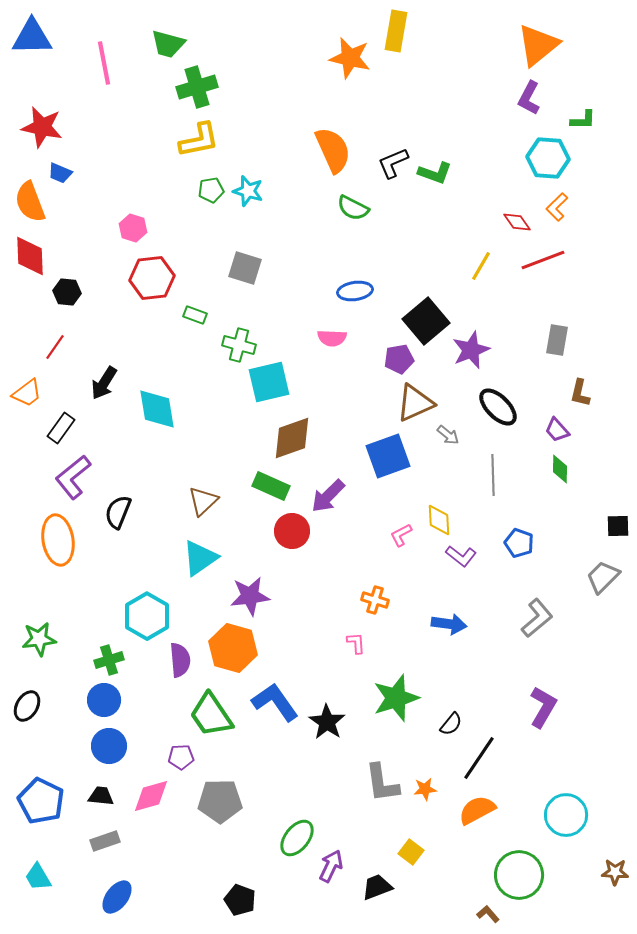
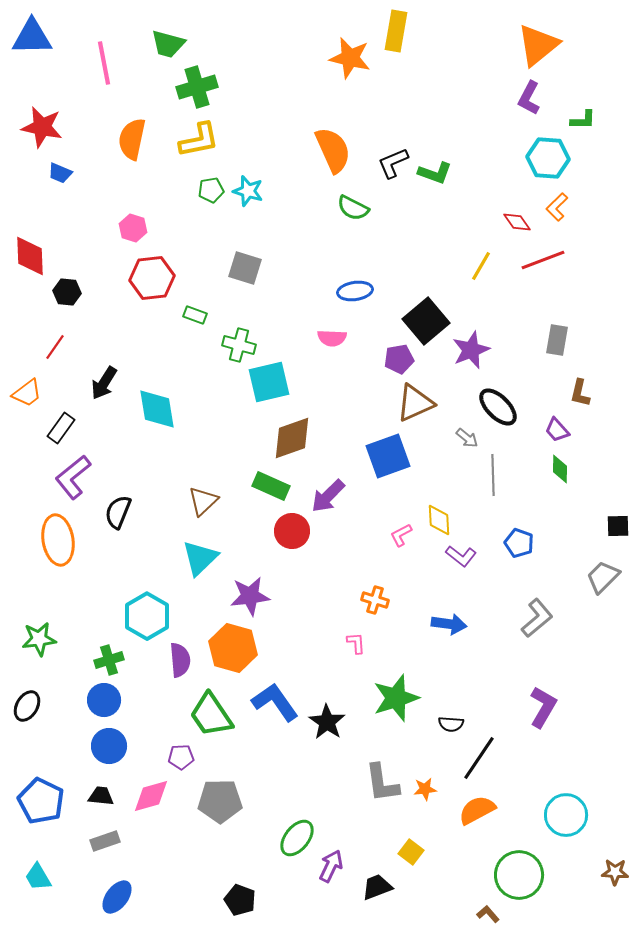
orange semicircle at (30, 202): moved 102 px right, 63 px up; rotated 33 degrees clockwise
gray arrow at (448, 435): moved 19 px right, 3 px down
cyan triangle at (200, 558): rotated 9 degrees counterclockwise
black semicircle at (451, 724): rotated 55 degrees clockwise
